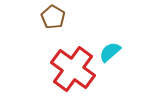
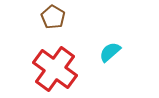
red cross: moved 18 px left
